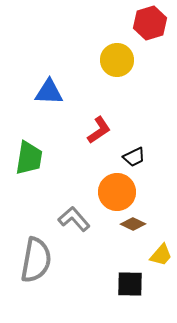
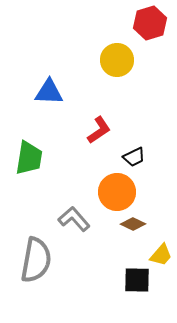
black square: moved 7 px right, 4 px up
